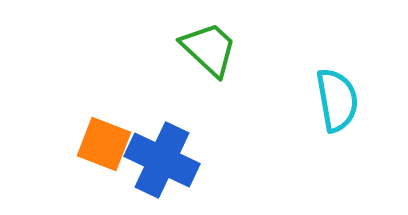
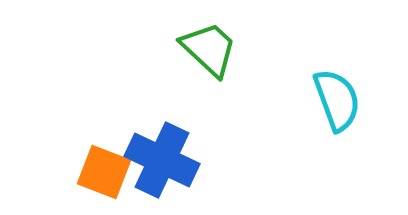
cyan semicircle: rotated 10 degrees counterclockwise
orange square: moved 28 px down
